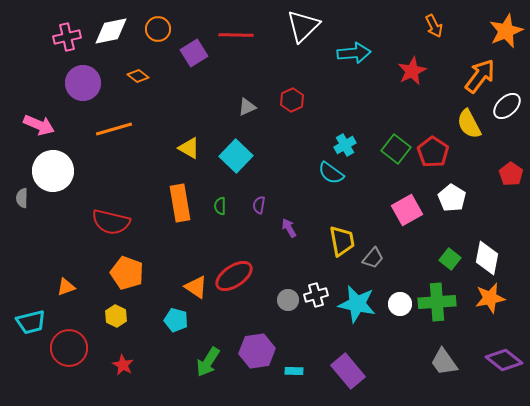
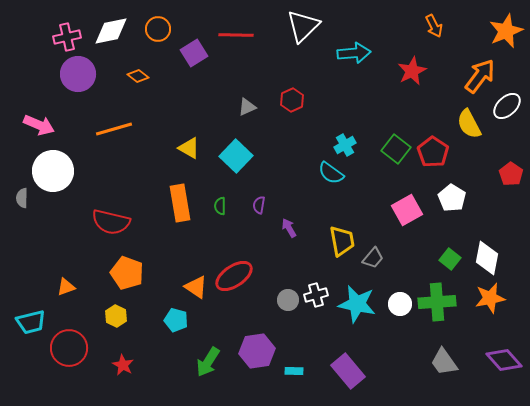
purple circle at (83, 83): moved 5 px left, 9 px up
purple diamond at (504, 360): rotated 9 degrees clockwise
